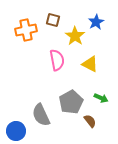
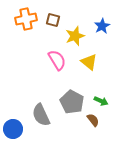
blue star: moved 6 px right, 4 px down
orange cross: moved 11 px up
yellow star: rotated 18 degrees clockwise
pink semicircle: rotated 20 degrees counterclockwise
yellow triangle: moved 1 px left, 2 px up; rotated 12 degrees clockwise
green arrow: moved 3 px down
gray pentagon: moved 1 px right; rotated 15 degrees counterclockwise
brown semicircle: moved 3 px right, 1 px up
blue circle: moved 3 px left, 2 px up
